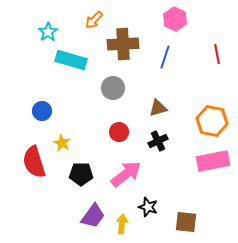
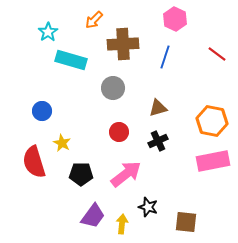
red line: rotated 42 degrees counterclockwise
